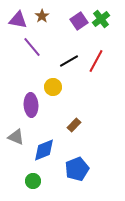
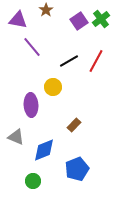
brown star: moved 4 px right, 6 px up
